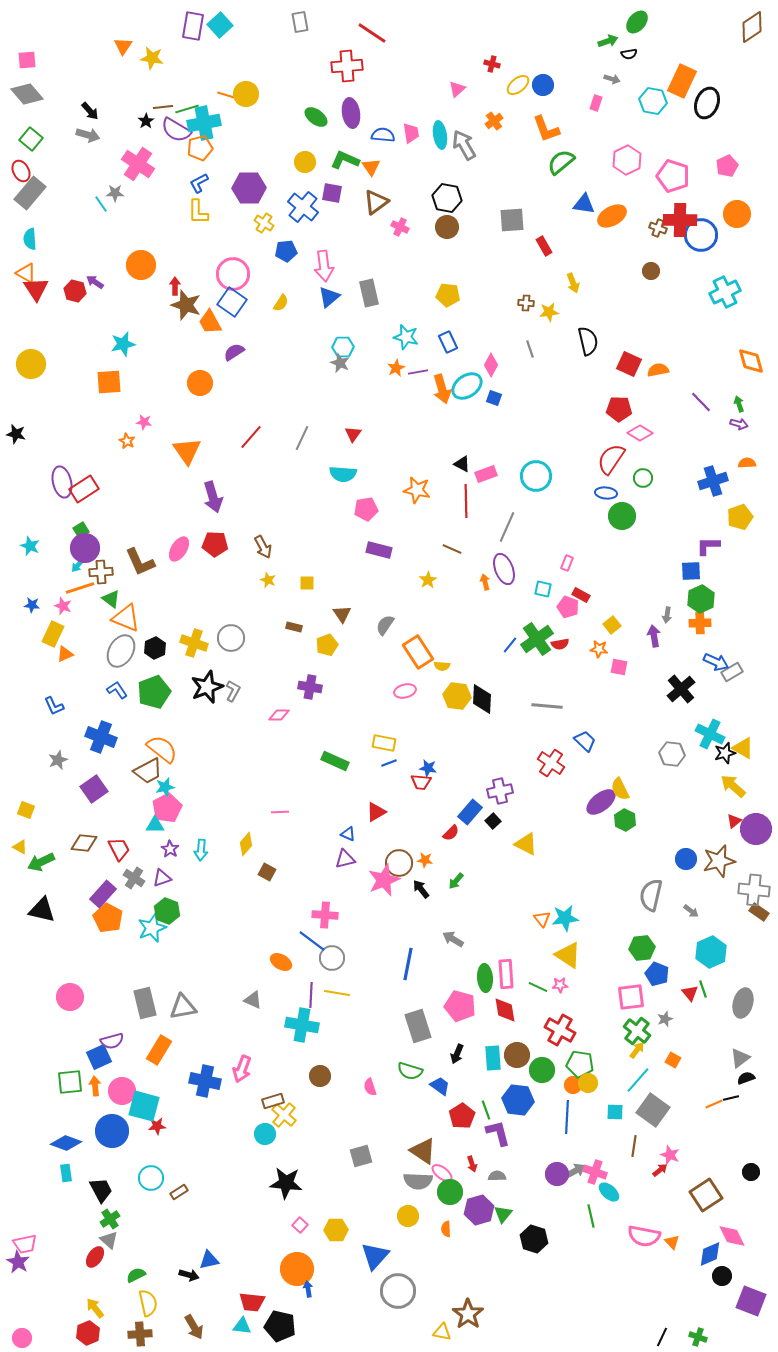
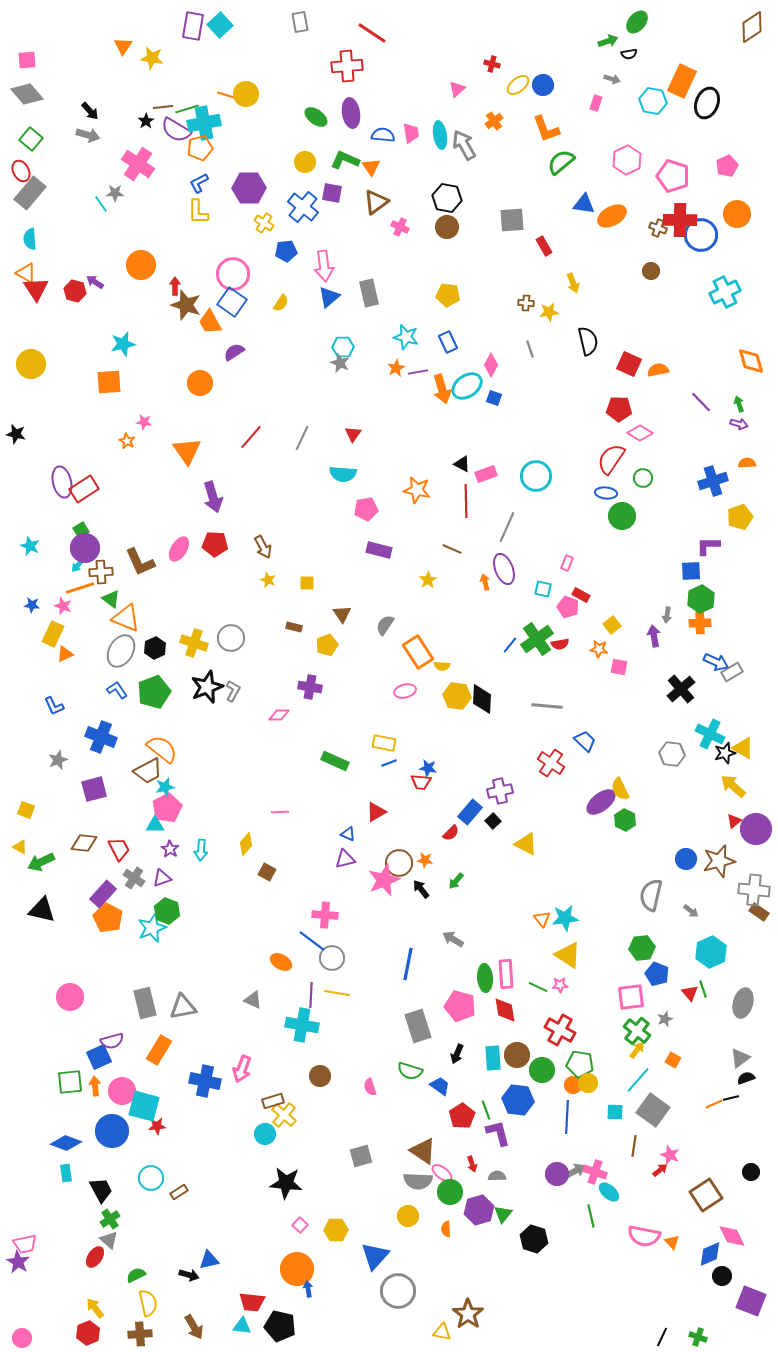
purple square at (94, 789): rotated 20 degrees clockwise
